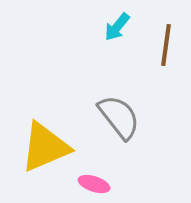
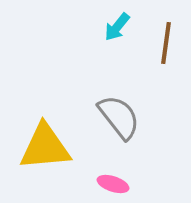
brown line: moved 2 px up
yellow triangle: rotated 18 degrees clockwise
pink ellipse: moved 19 px right
